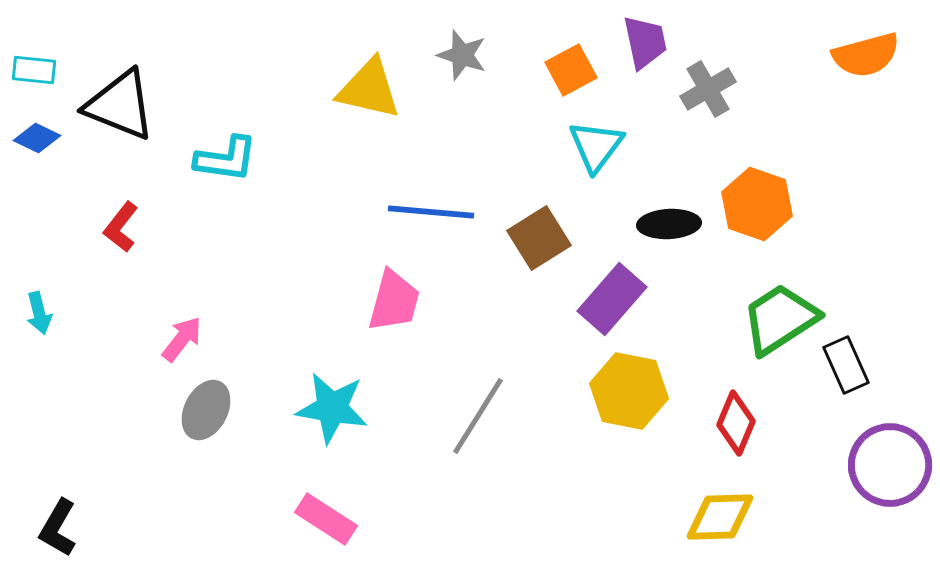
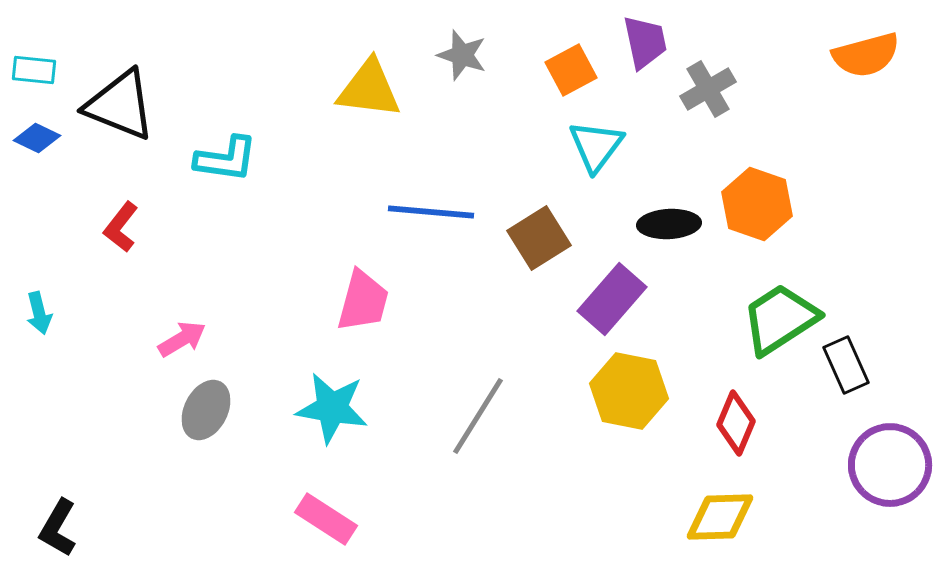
yellow triangle: rotated 6 degrees counterclockwise
pink trapezoid: moved 31 px left
pink arrow: rotated 21 degrees clockwise
